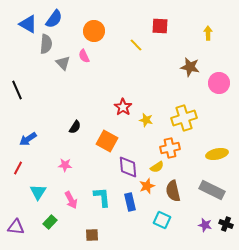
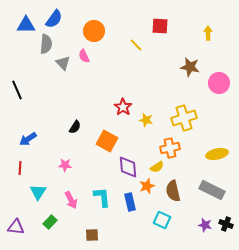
blue triangle: moved 2 px left, 1 px down; rotated 30 degrees counterclockwise
red line: moved 2 px right; rotated 24 degrees counterclockwise
